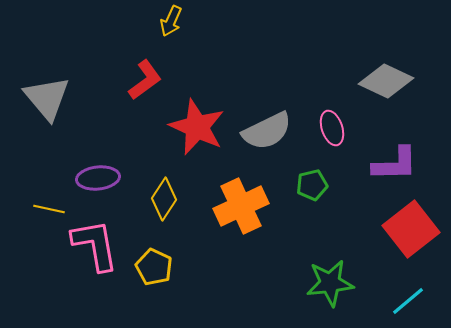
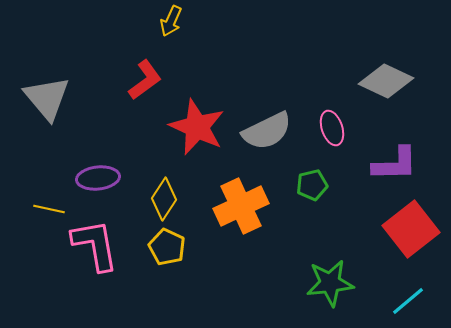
yellow pentagon: moved 13 px right, 20 px up
